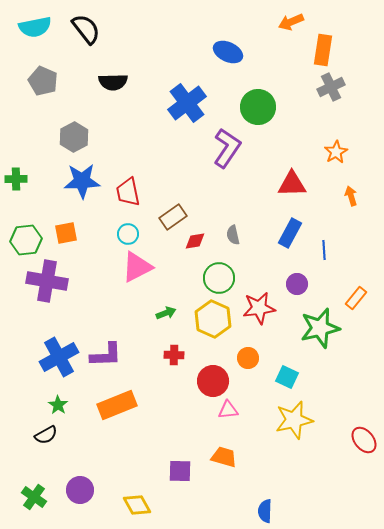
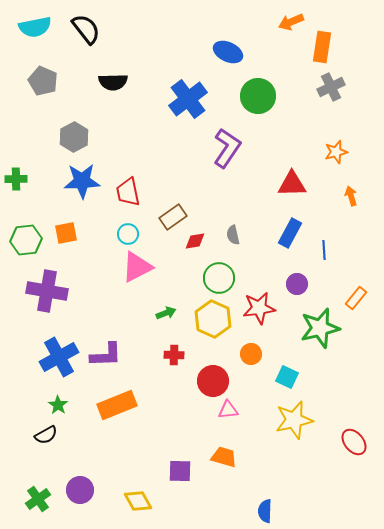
orange rectangle at (323, 50): moved 1 px left, 3 px up
blue cross at (187, 103): moved 1 px right, 4 px up
green circle at (258, 107): moved 11 px up
orange star at (336, 152): rotated 15 degrees clockwise
purple cross at (47, 281): moved 10 px down
orange circle at (248, 358): moved 3 px right, 4 px up
red ellipse at (364, 440): moved 10 px left, 2 px down
green cross at (34, 497): moved 4 px right, 2 px down; rotated 20 degrees clockwise
yellow diamond at (137, 505): moved 1 px right, 4 px up
